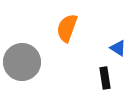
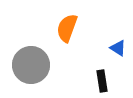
gray circle: moved 9 px right, 3 px down
black rectangle: moved 3 px left, 3 px down
